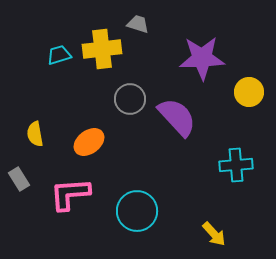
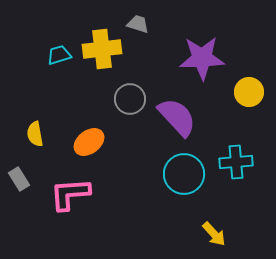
cyan cross: moved 3 px up
cyan circle: moved 47 px right, 37 px up
